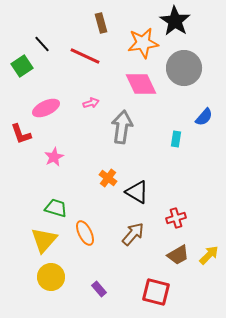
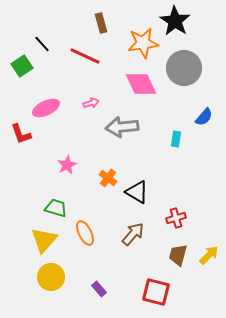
gray arrow: rotated 104 degrees counterclockwise
pink star: moved 13 px right, 8 px down
brown trapezoid: rotated 135 degrees clockwise
